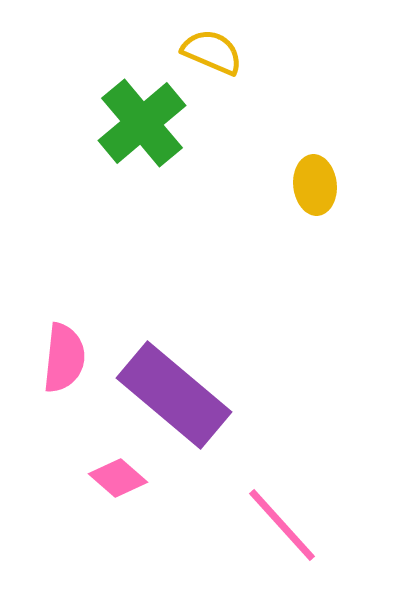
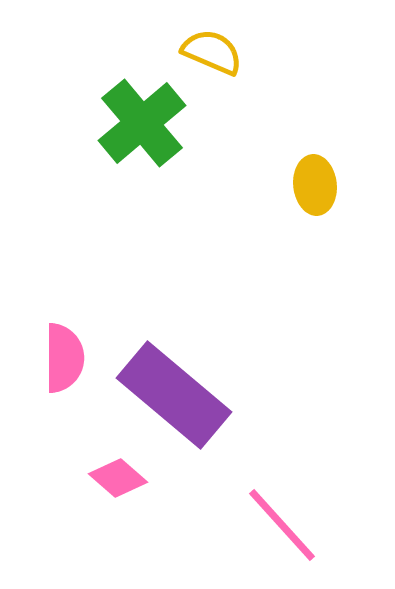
pink semicircle: rotated 6 degrees counterclockwise
